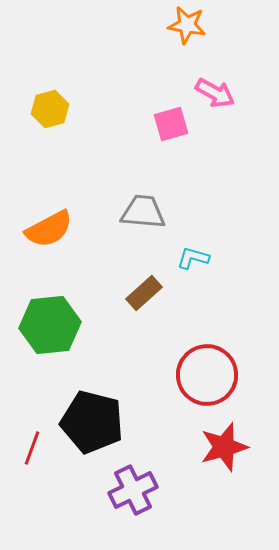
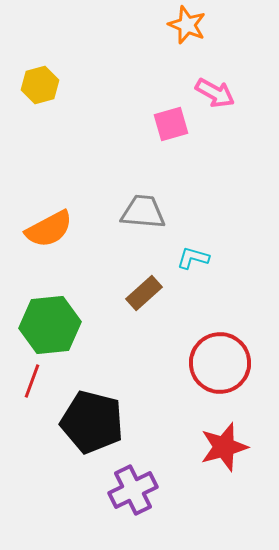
orange star: rotated 12 degrees clockwise
yellow hexagon: moved 10 px left, 24 px up
red circle: moved 13 px right, 12 px up
red line: moved 67 px up
